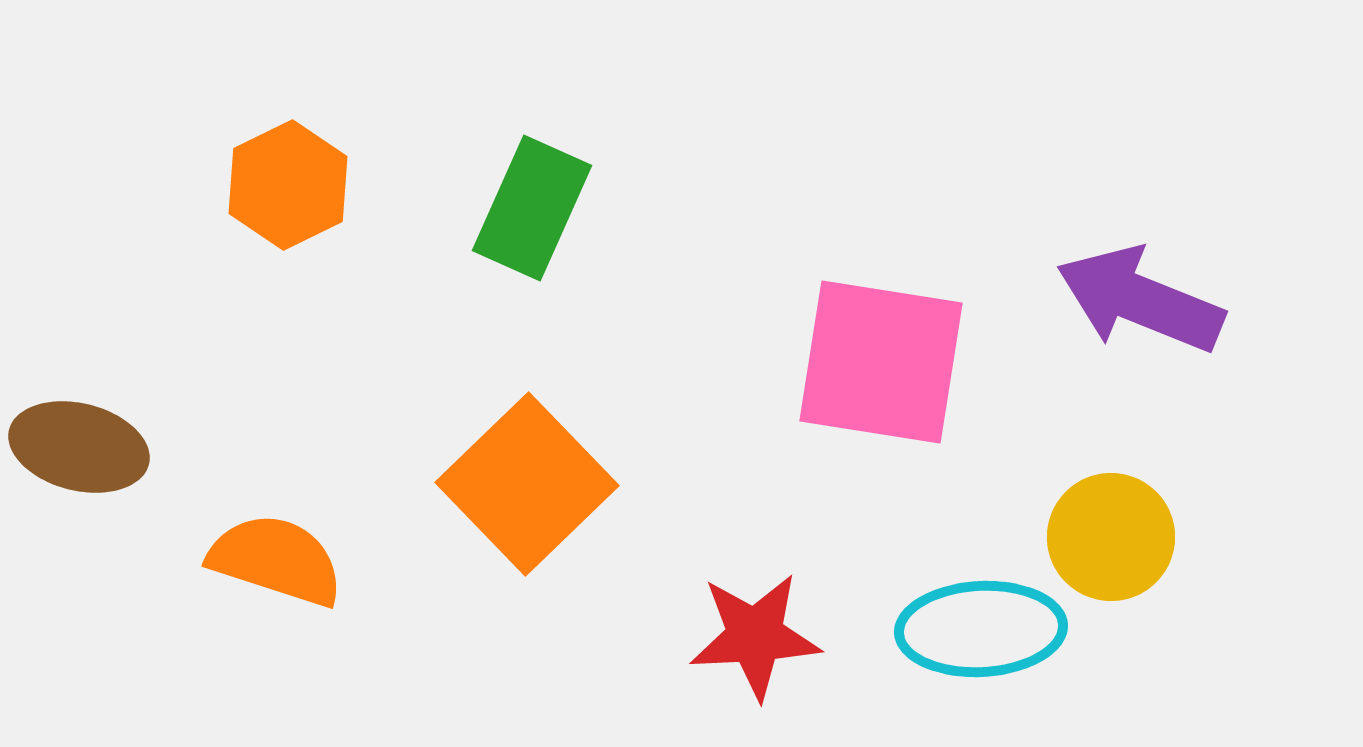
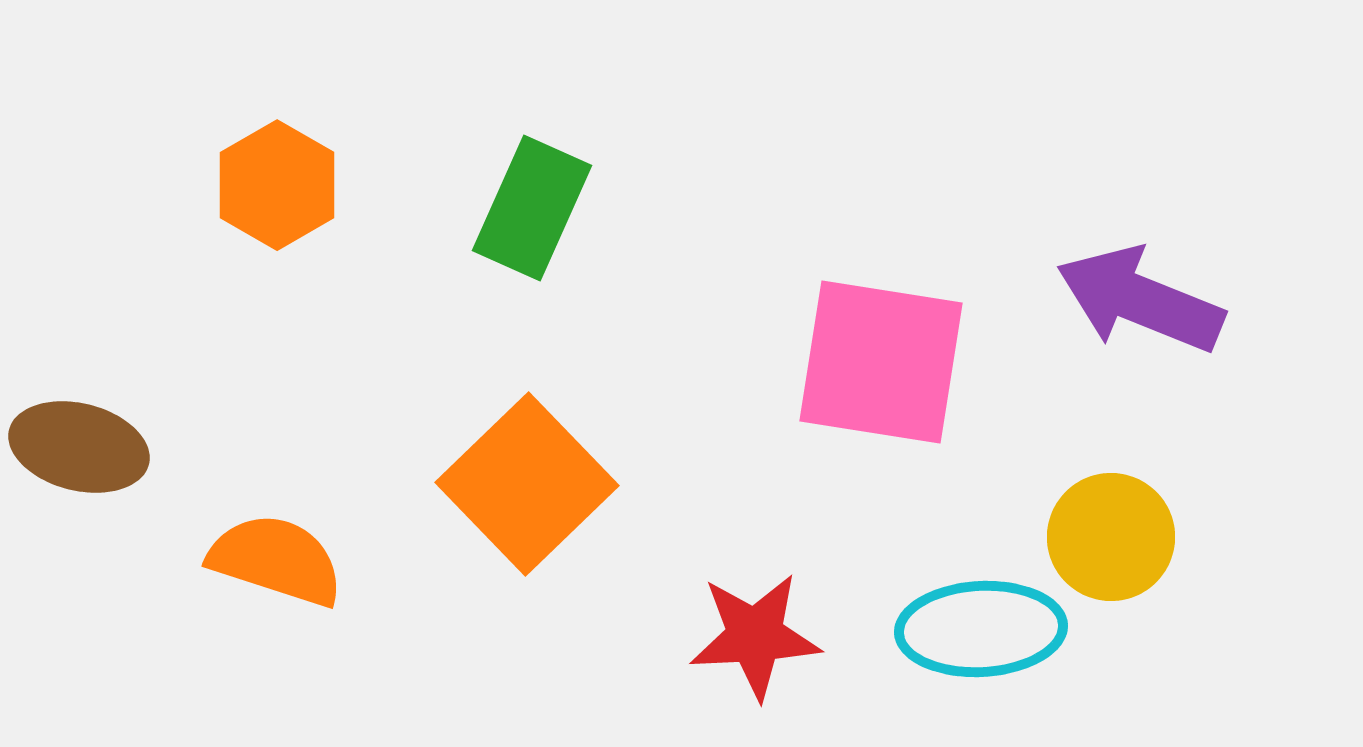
orange hexagon: moved 11 px left; rotated 4 degrees counterclockwise
